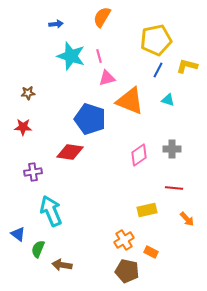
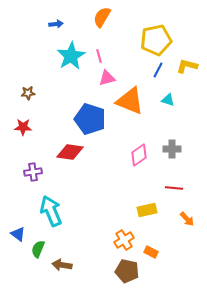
cyan star: rotated 24 degrees clockwise
